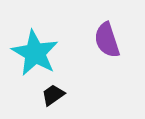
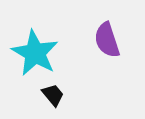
black trapezoid: rotated 85 degrees clockwise
